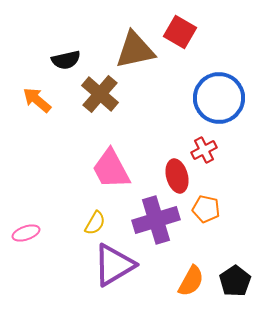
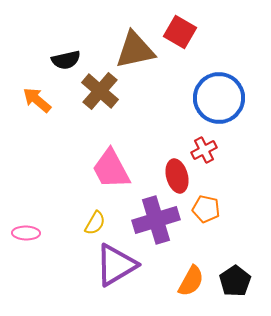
brown cross: moved 3 px up
pink ellipse: rotated 20 degrees clockwise
purple triangle: moved 2 px right
